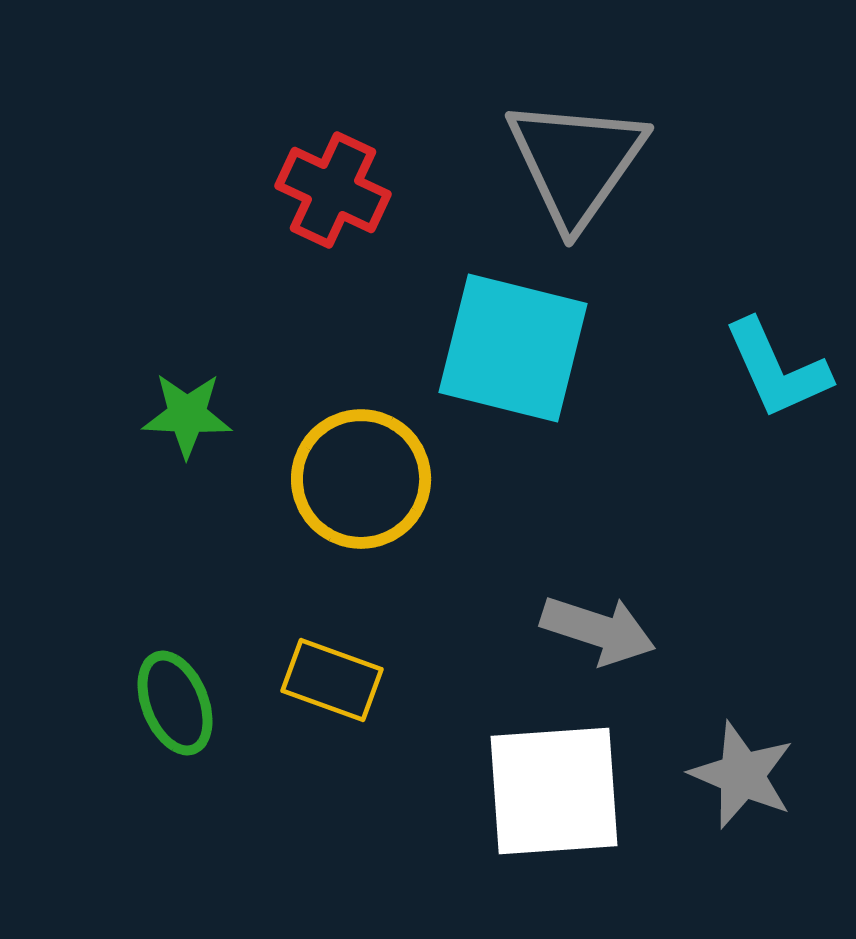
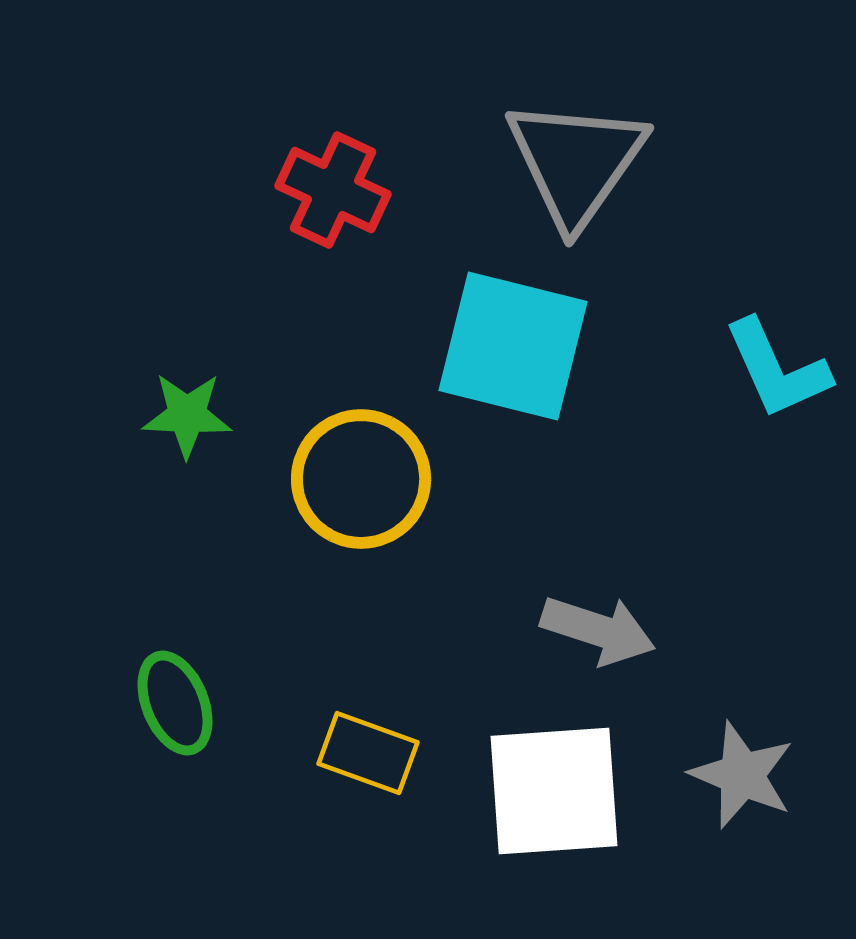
cyan square: moved 2 px up
yellow rectangle: moved 36 px right, 73 px down
